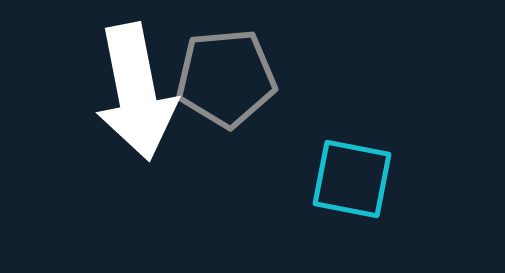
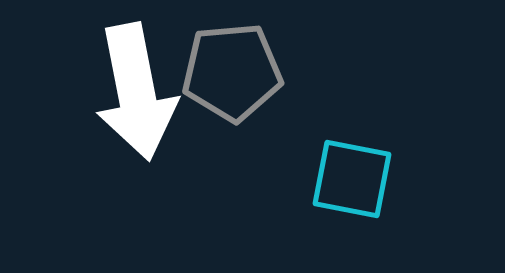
gray pentagon: moved 6 px right, 6 px up
